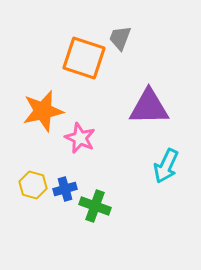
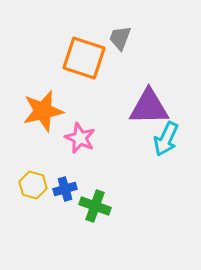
cyan arrow: moved 27 px up
